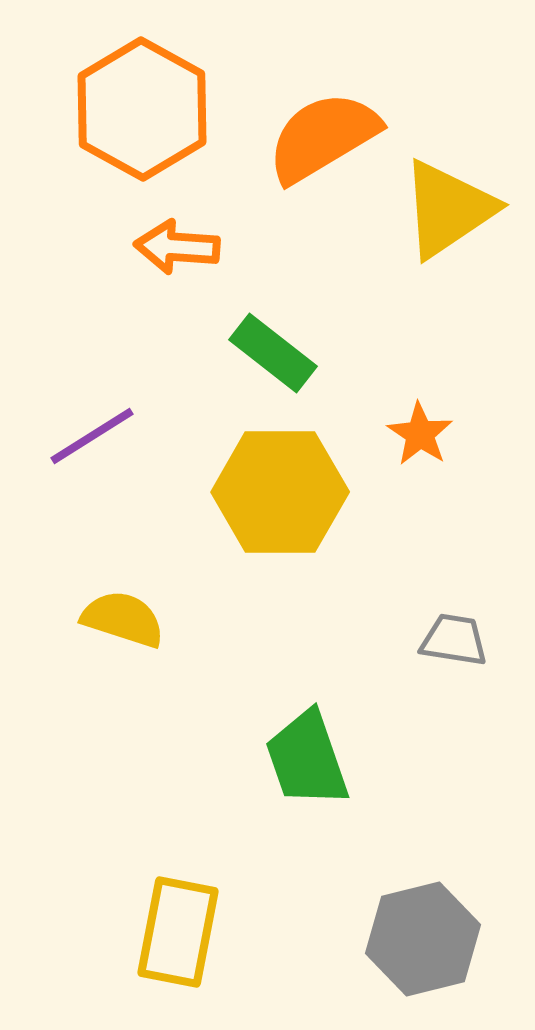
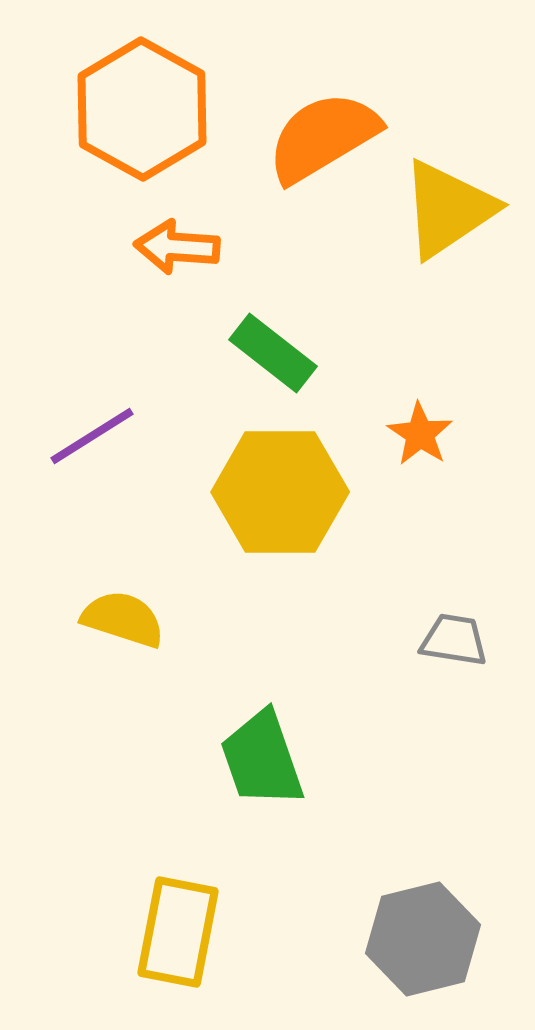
green trapezoid: moved 45 px left
